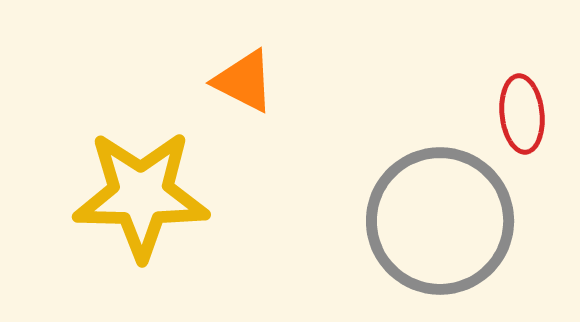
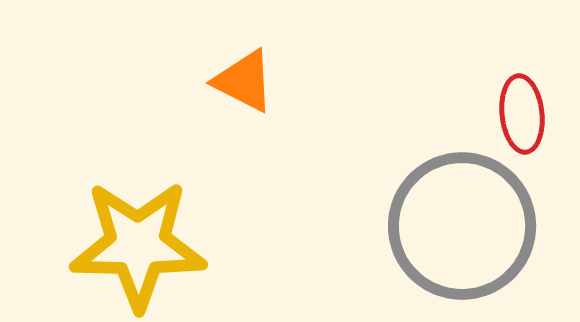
yellow star: moved 3 px left, 50 px down
gray circle: moved 22 px right, 5 px down
